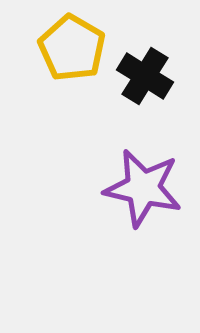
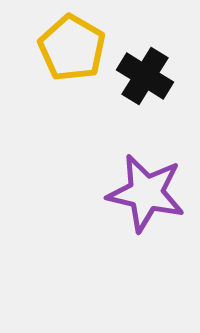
purple star: moved 3 px right, 5 px down
